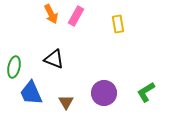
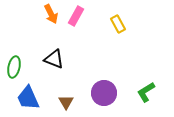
yellow rectangle: rotated 18 degrees counterclockwise
blue trapezoid: moved 3 px left, 5 px down
